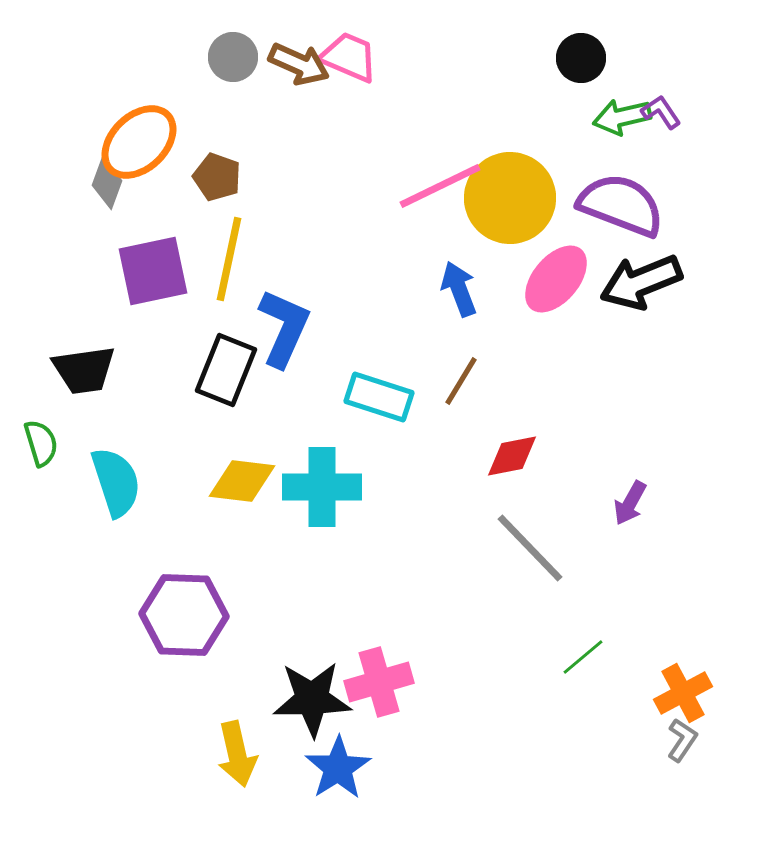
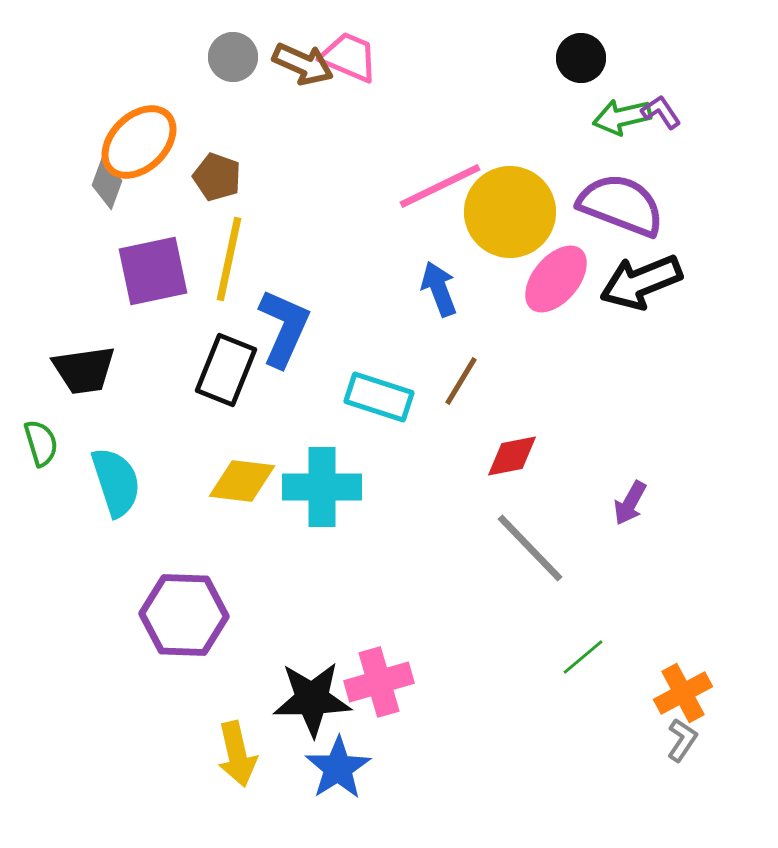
brown arrow: moved 4 px right
yellow circle: moved 14 px down
blue arrow: moved 20 px left
